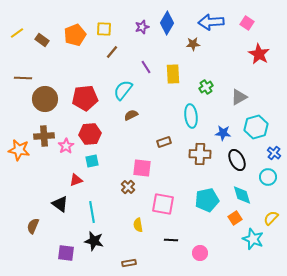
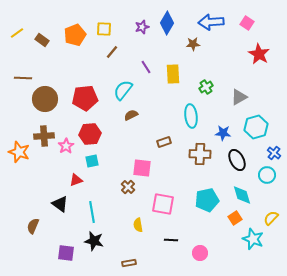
orange star at (19, 150): moved 2 px down; rotated 10 degrees clockwise
cyan circle at (268, 177): moved 1 px left, 2 px up
